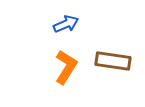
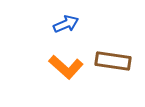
orange L-shape: rotated 100 degrees clockwise
